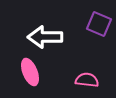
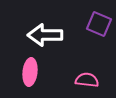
white arrow: moved 2 px up
pink ellipse: rotated 28 degrees clockwise
